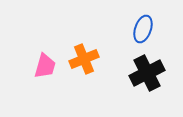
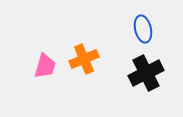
blue ellipse: rotated 32 degrees counterclockwise
black cross: moved 1 px left
